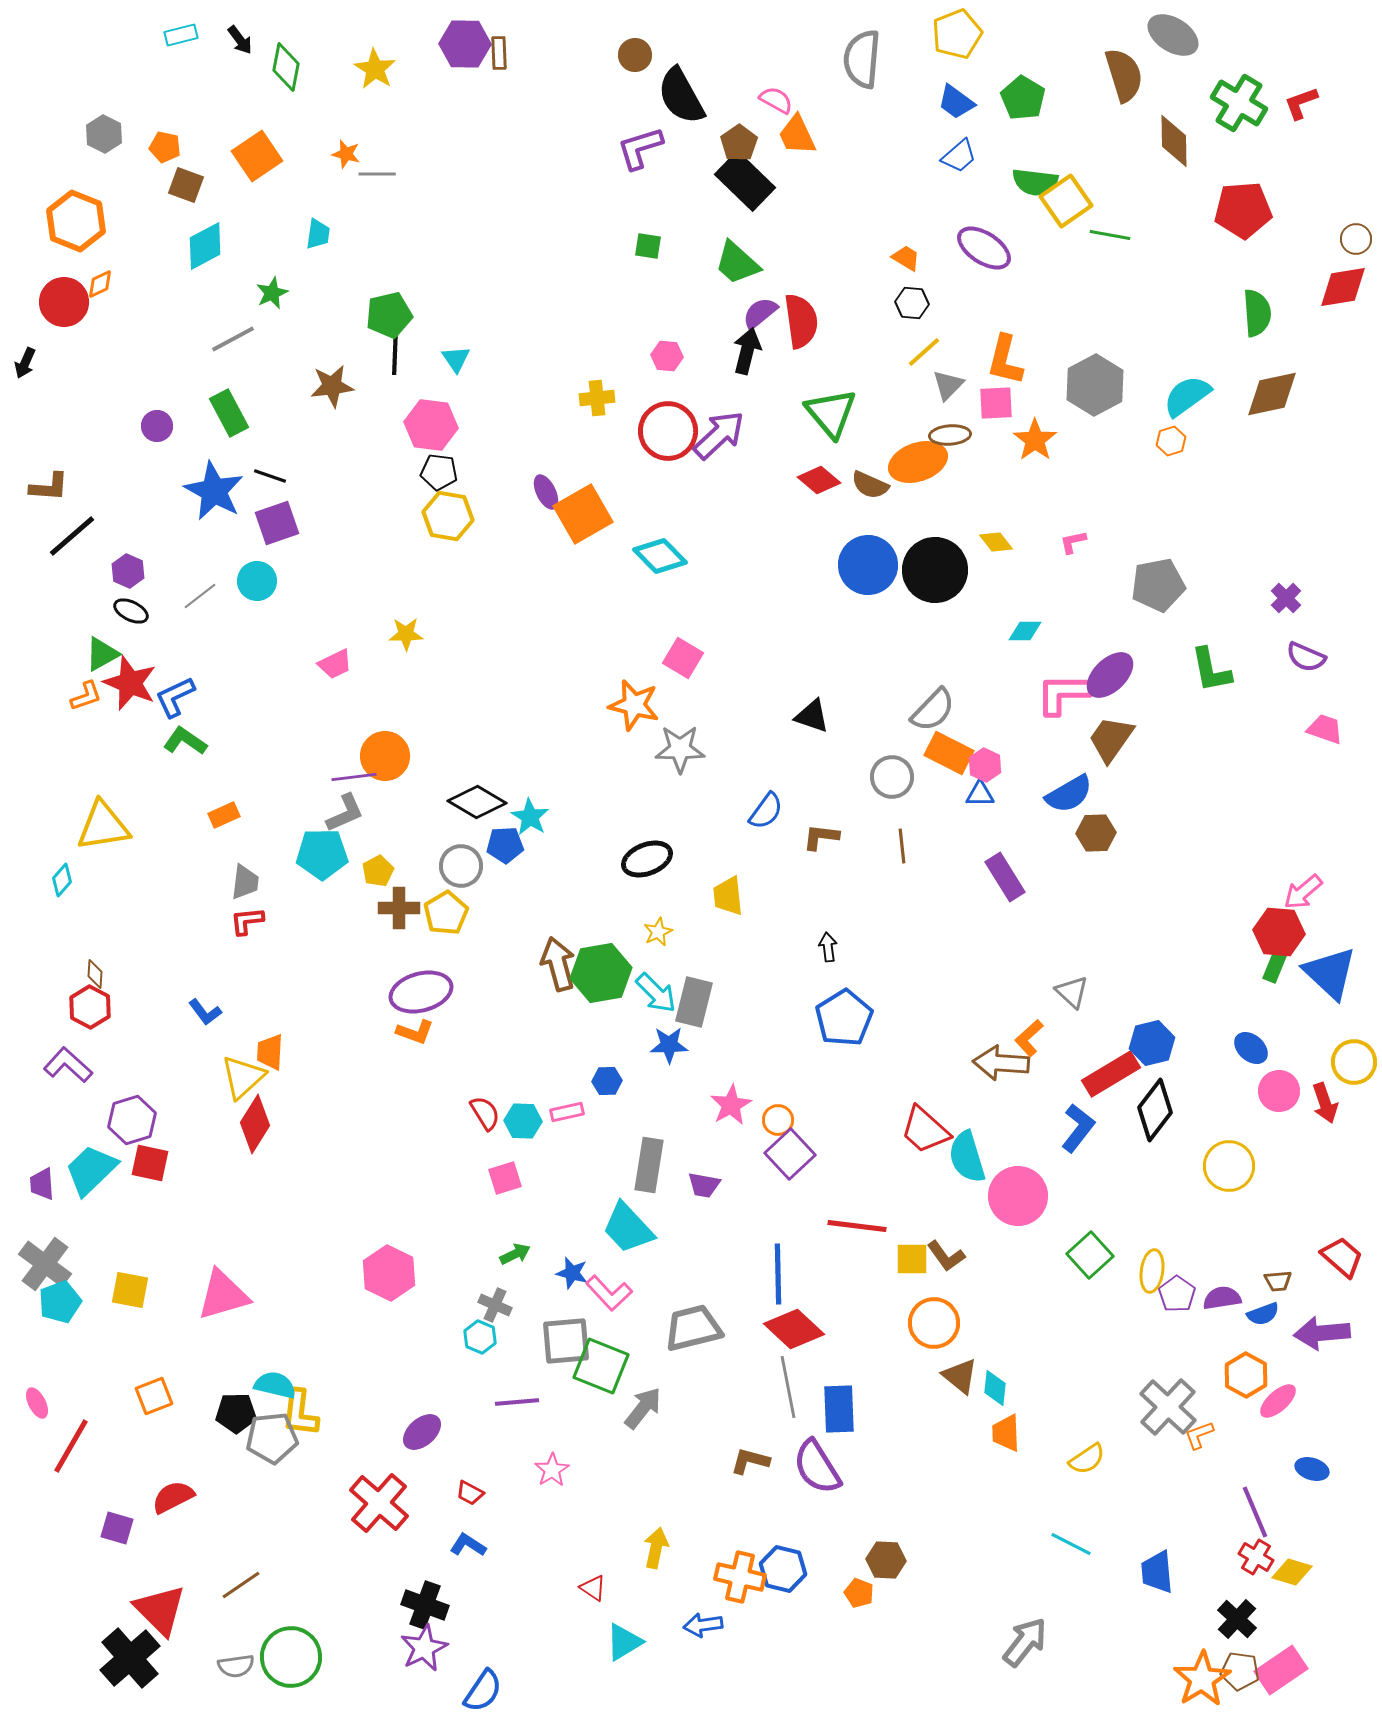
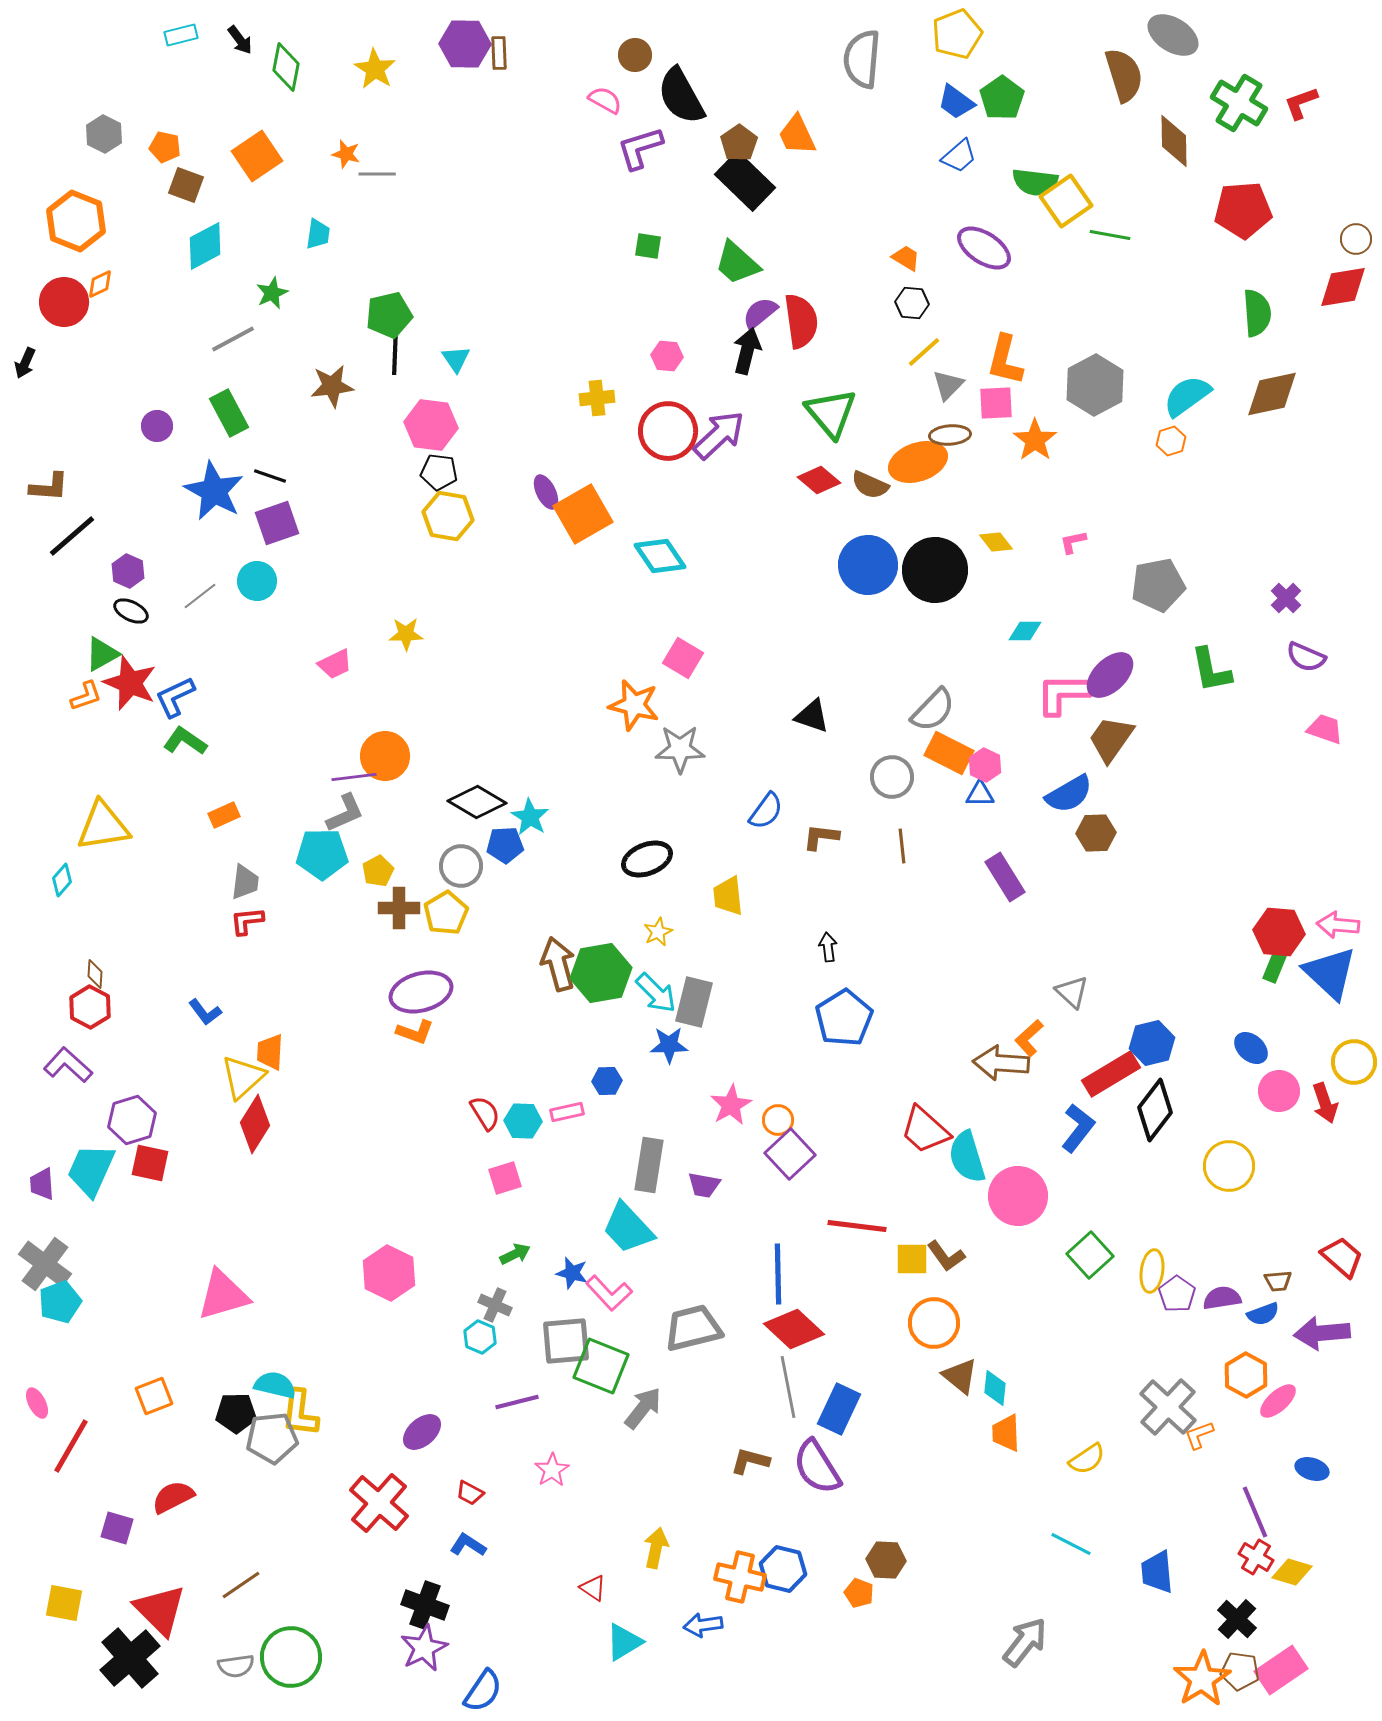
green pentagon at (1023, 98): moved 21 px left; rotated 6 degrees clockwise
pink semicircle at (776, 100): moved 171 px left
cyan diamond at (660, 556): rotated 10 degrees clockwise
pink arrow at (1303, 892): moved 35 px right, 33 px down; rotated 45 degrees clockwise
cyan trapezoid at (91, 1170): rotated 22 degrees counterclockwise
yellow square at (130, 1290): moved 66 px left, 313 px down
purple line at (517, 1402): rotated 9 degrees counterclockwise
blue rectangle at (839, 1409): rotated 27 degrees clockwise
